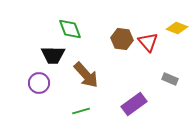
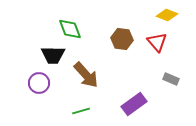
yellow diamond: moved 10 px left, 13 px up
red triangle: moved 9 px right
gray rectangle: moved 1 px right
